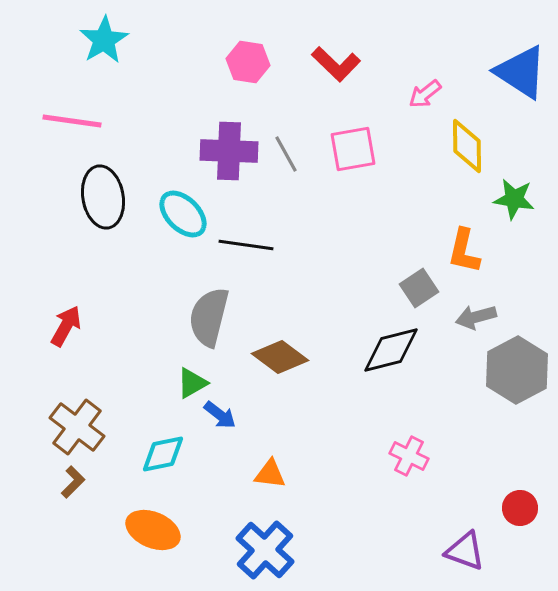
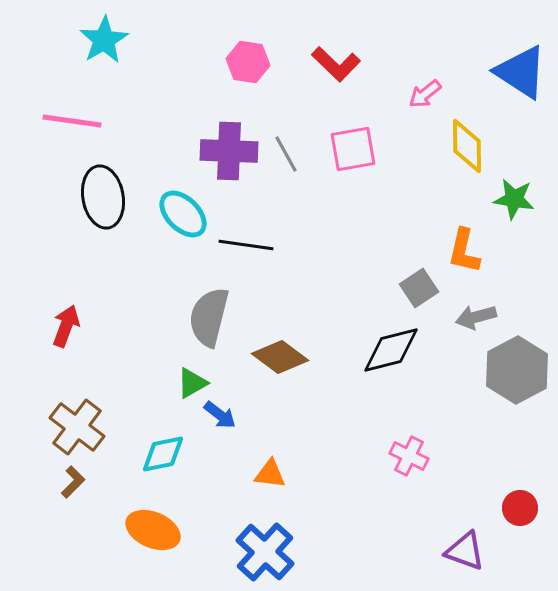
red arrow: rotated 9 degrees counterclockwise
blue cross: moved 2 px down
